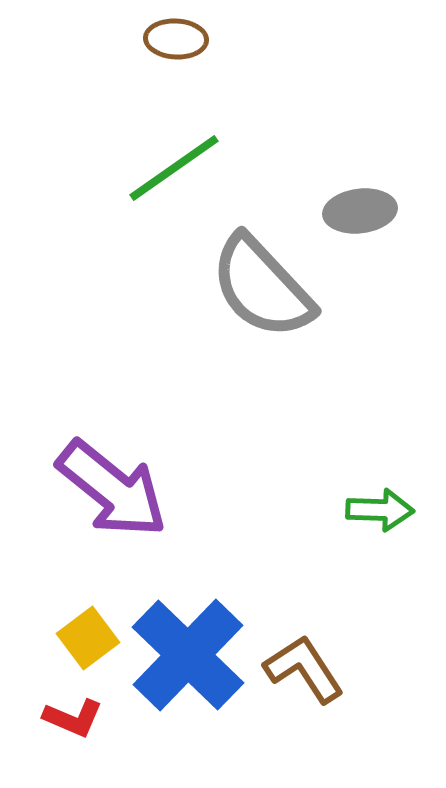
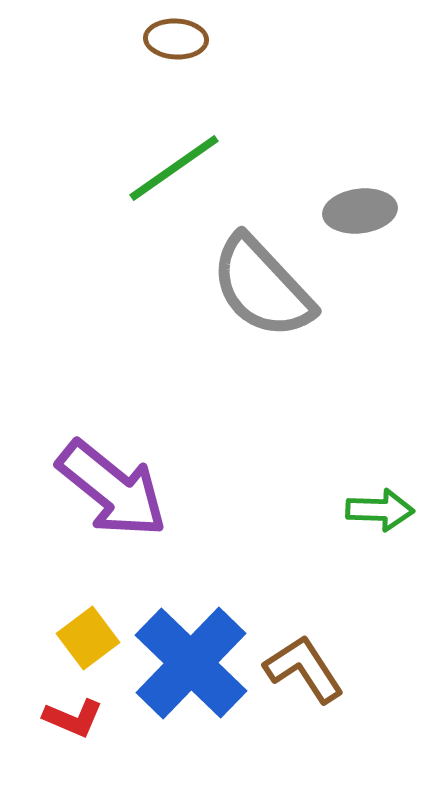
blue cross: moved 3 px right, 8 px down
